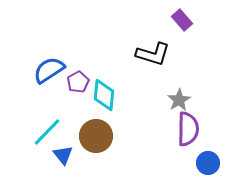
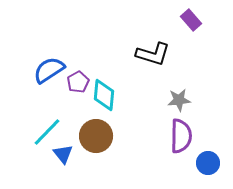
purple rectangle: moved 9 px right
gray star: rotated 25 degrees clockwise
purple semicircle: moved 7 px left, 7 px down
blue triangle: moved 1 px up
